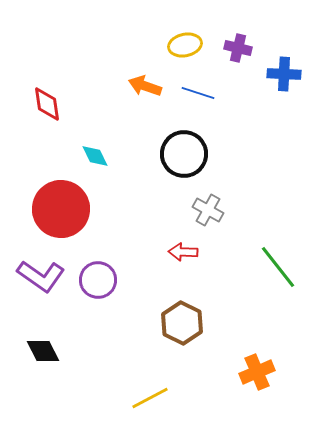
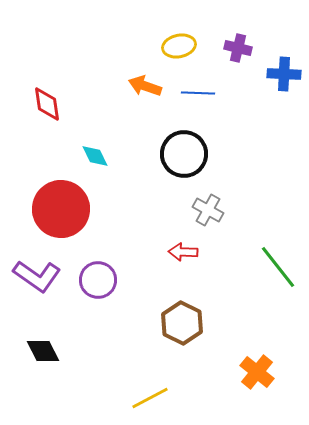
yellow ellipse: moved 6 px left, 1 px down
blue line: rotated 16 degrees counterclockwise
purple L-shape: moved 4 px left
orange cross: rotated 28 degrees counterclockwise
